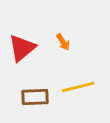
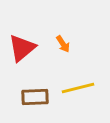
orange arrow: moved 2 px down
yellow line: moved 1 px down
